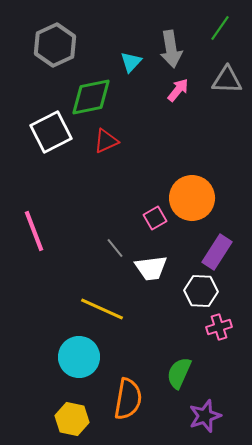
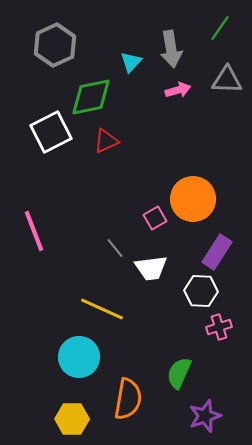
pink arrow: rotated 35 degrees clockwise
orange circle: moved 1 px right, 1 px down
yellow hexagon: rotated 12 degrees counterclockwise
